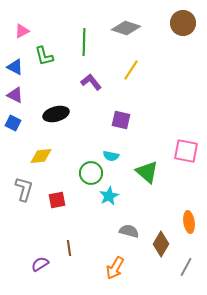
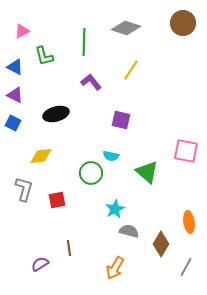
cyan star: moved 6 px right, 13 px down
